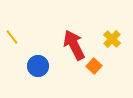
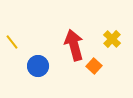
yellow line: moved 5 px down
red arrow: rotated 12 degrees clockwise
